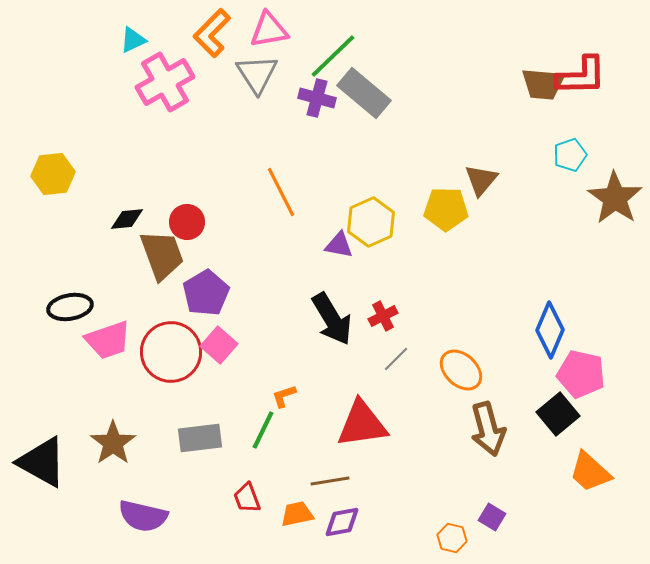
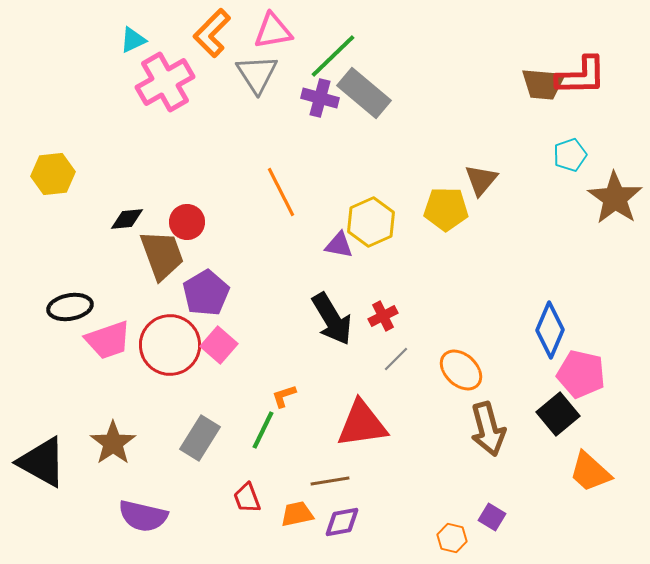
pink triangle at (269, 30): moved 4 px right, 1 px down
purple cross at (317, 98): moved 3 px right
red circle at (171, 352): moved 1 px left, 7 px up
gray rectangle at (200, 438): rotated 51 degrees counterclockwise
